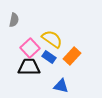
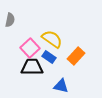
gray semicircle: moved 4 px left
orange rectangle: moved 4 px right
black trapezoid: moved 3 px right
